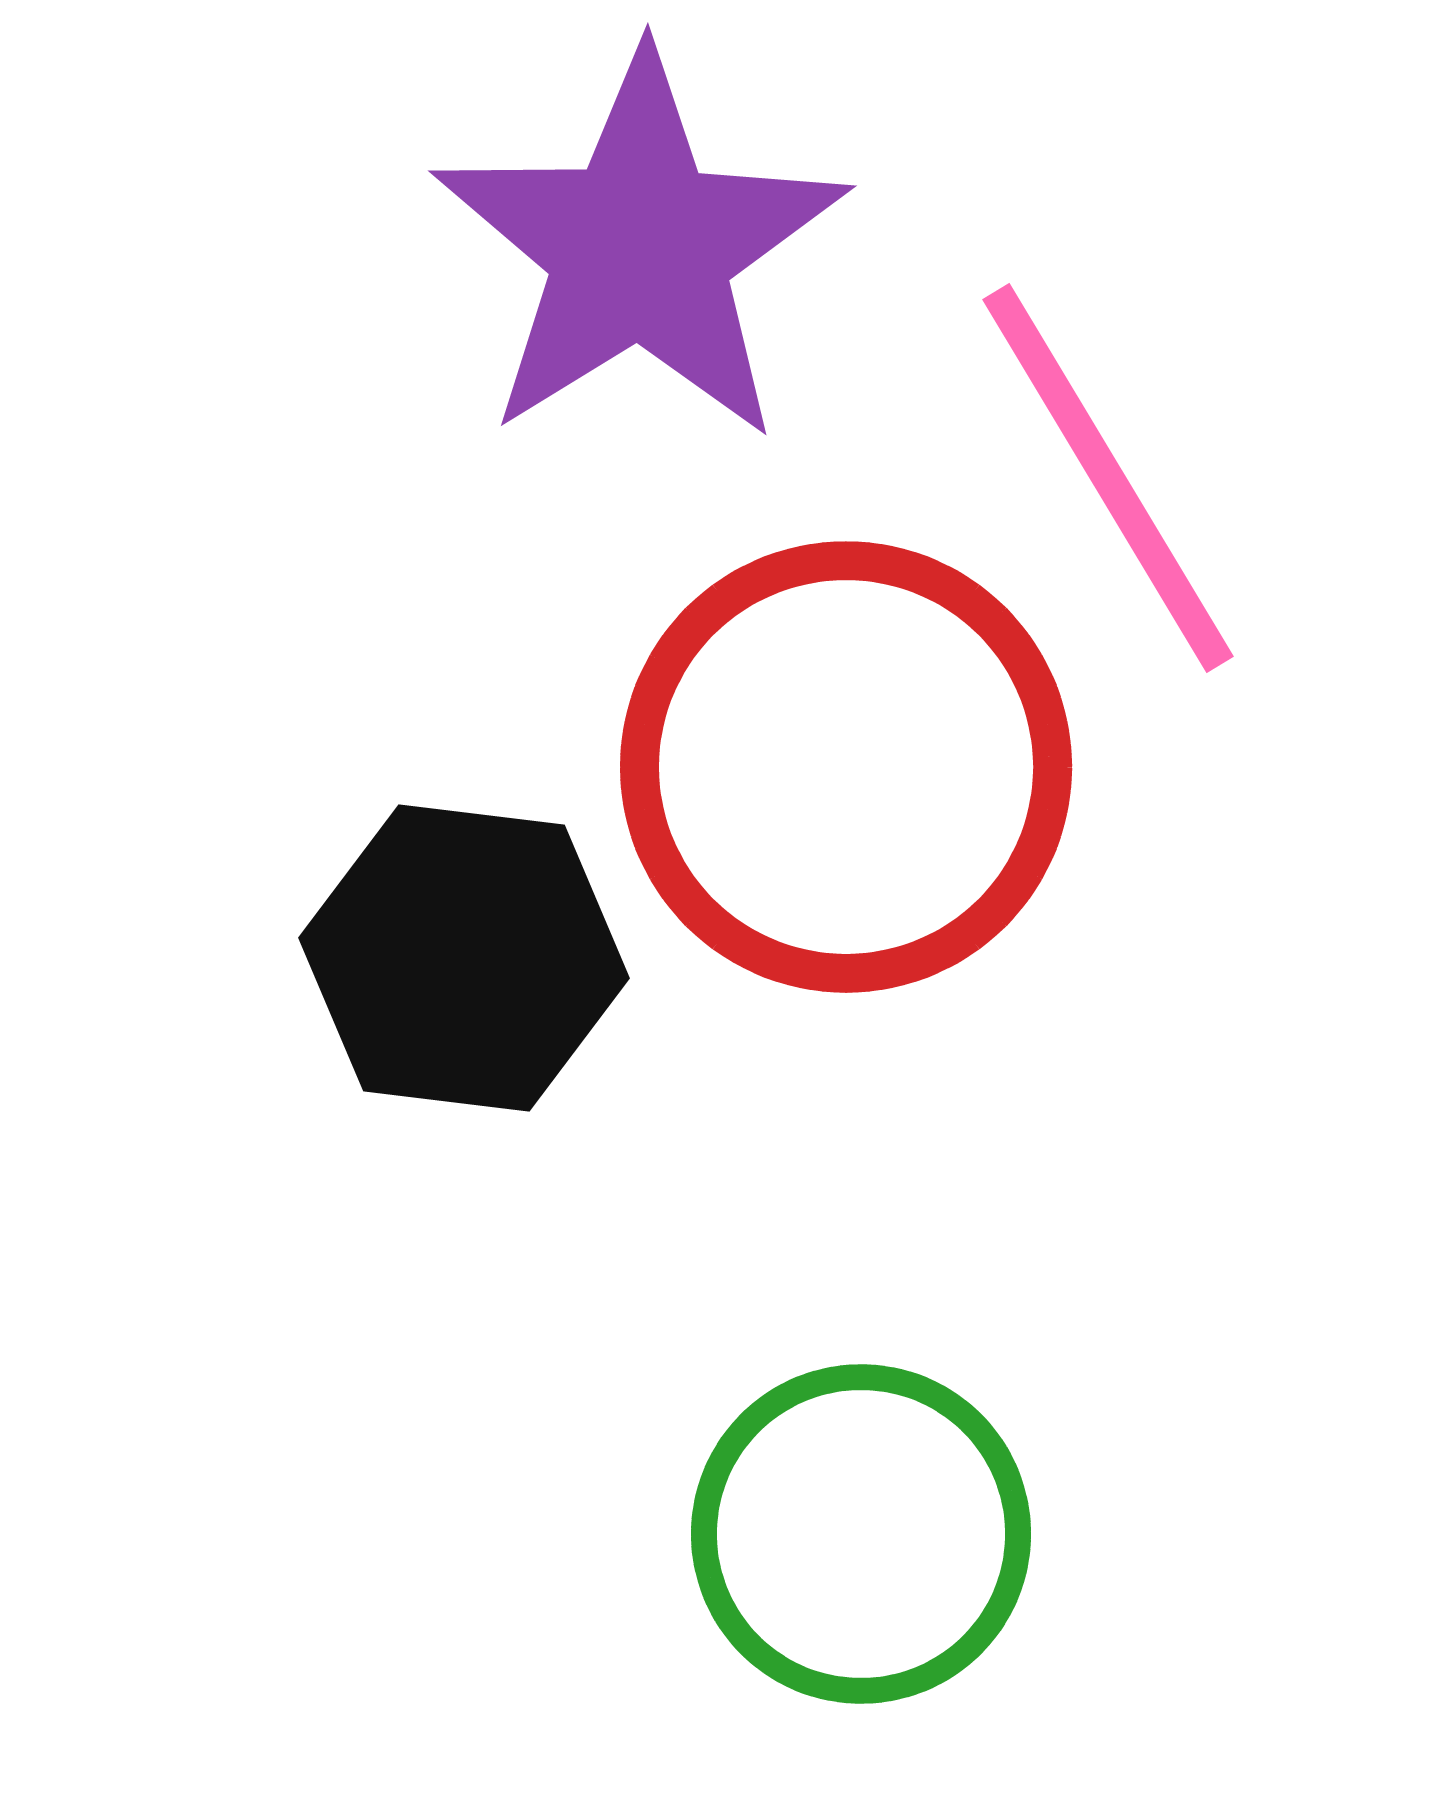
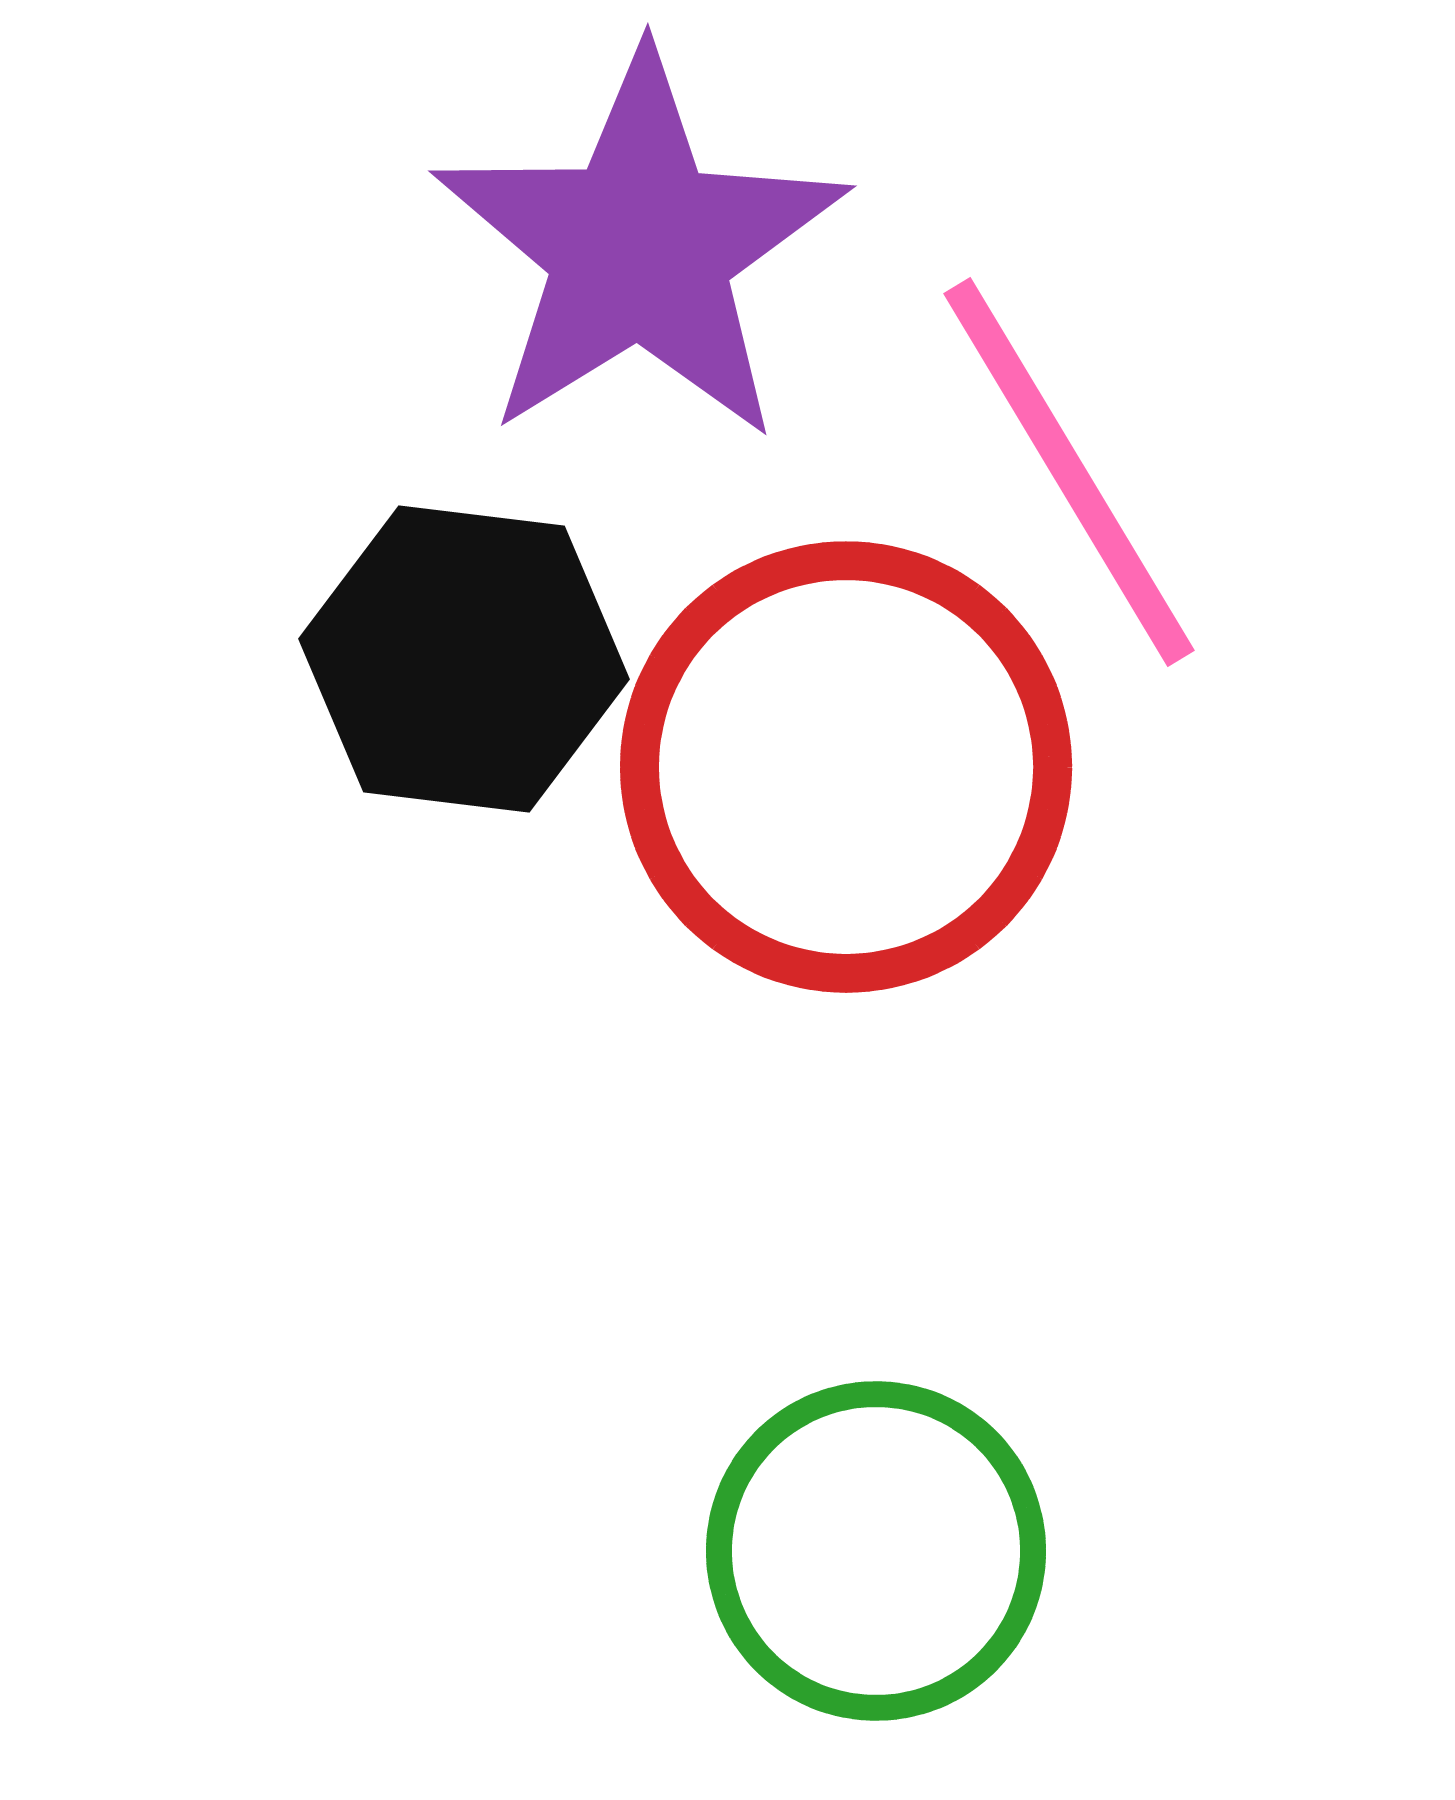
pink line: moved 39 px left, 6 px up
black hexagon: moved 299 px up
green circle: moved 15 px right, 17 px down
